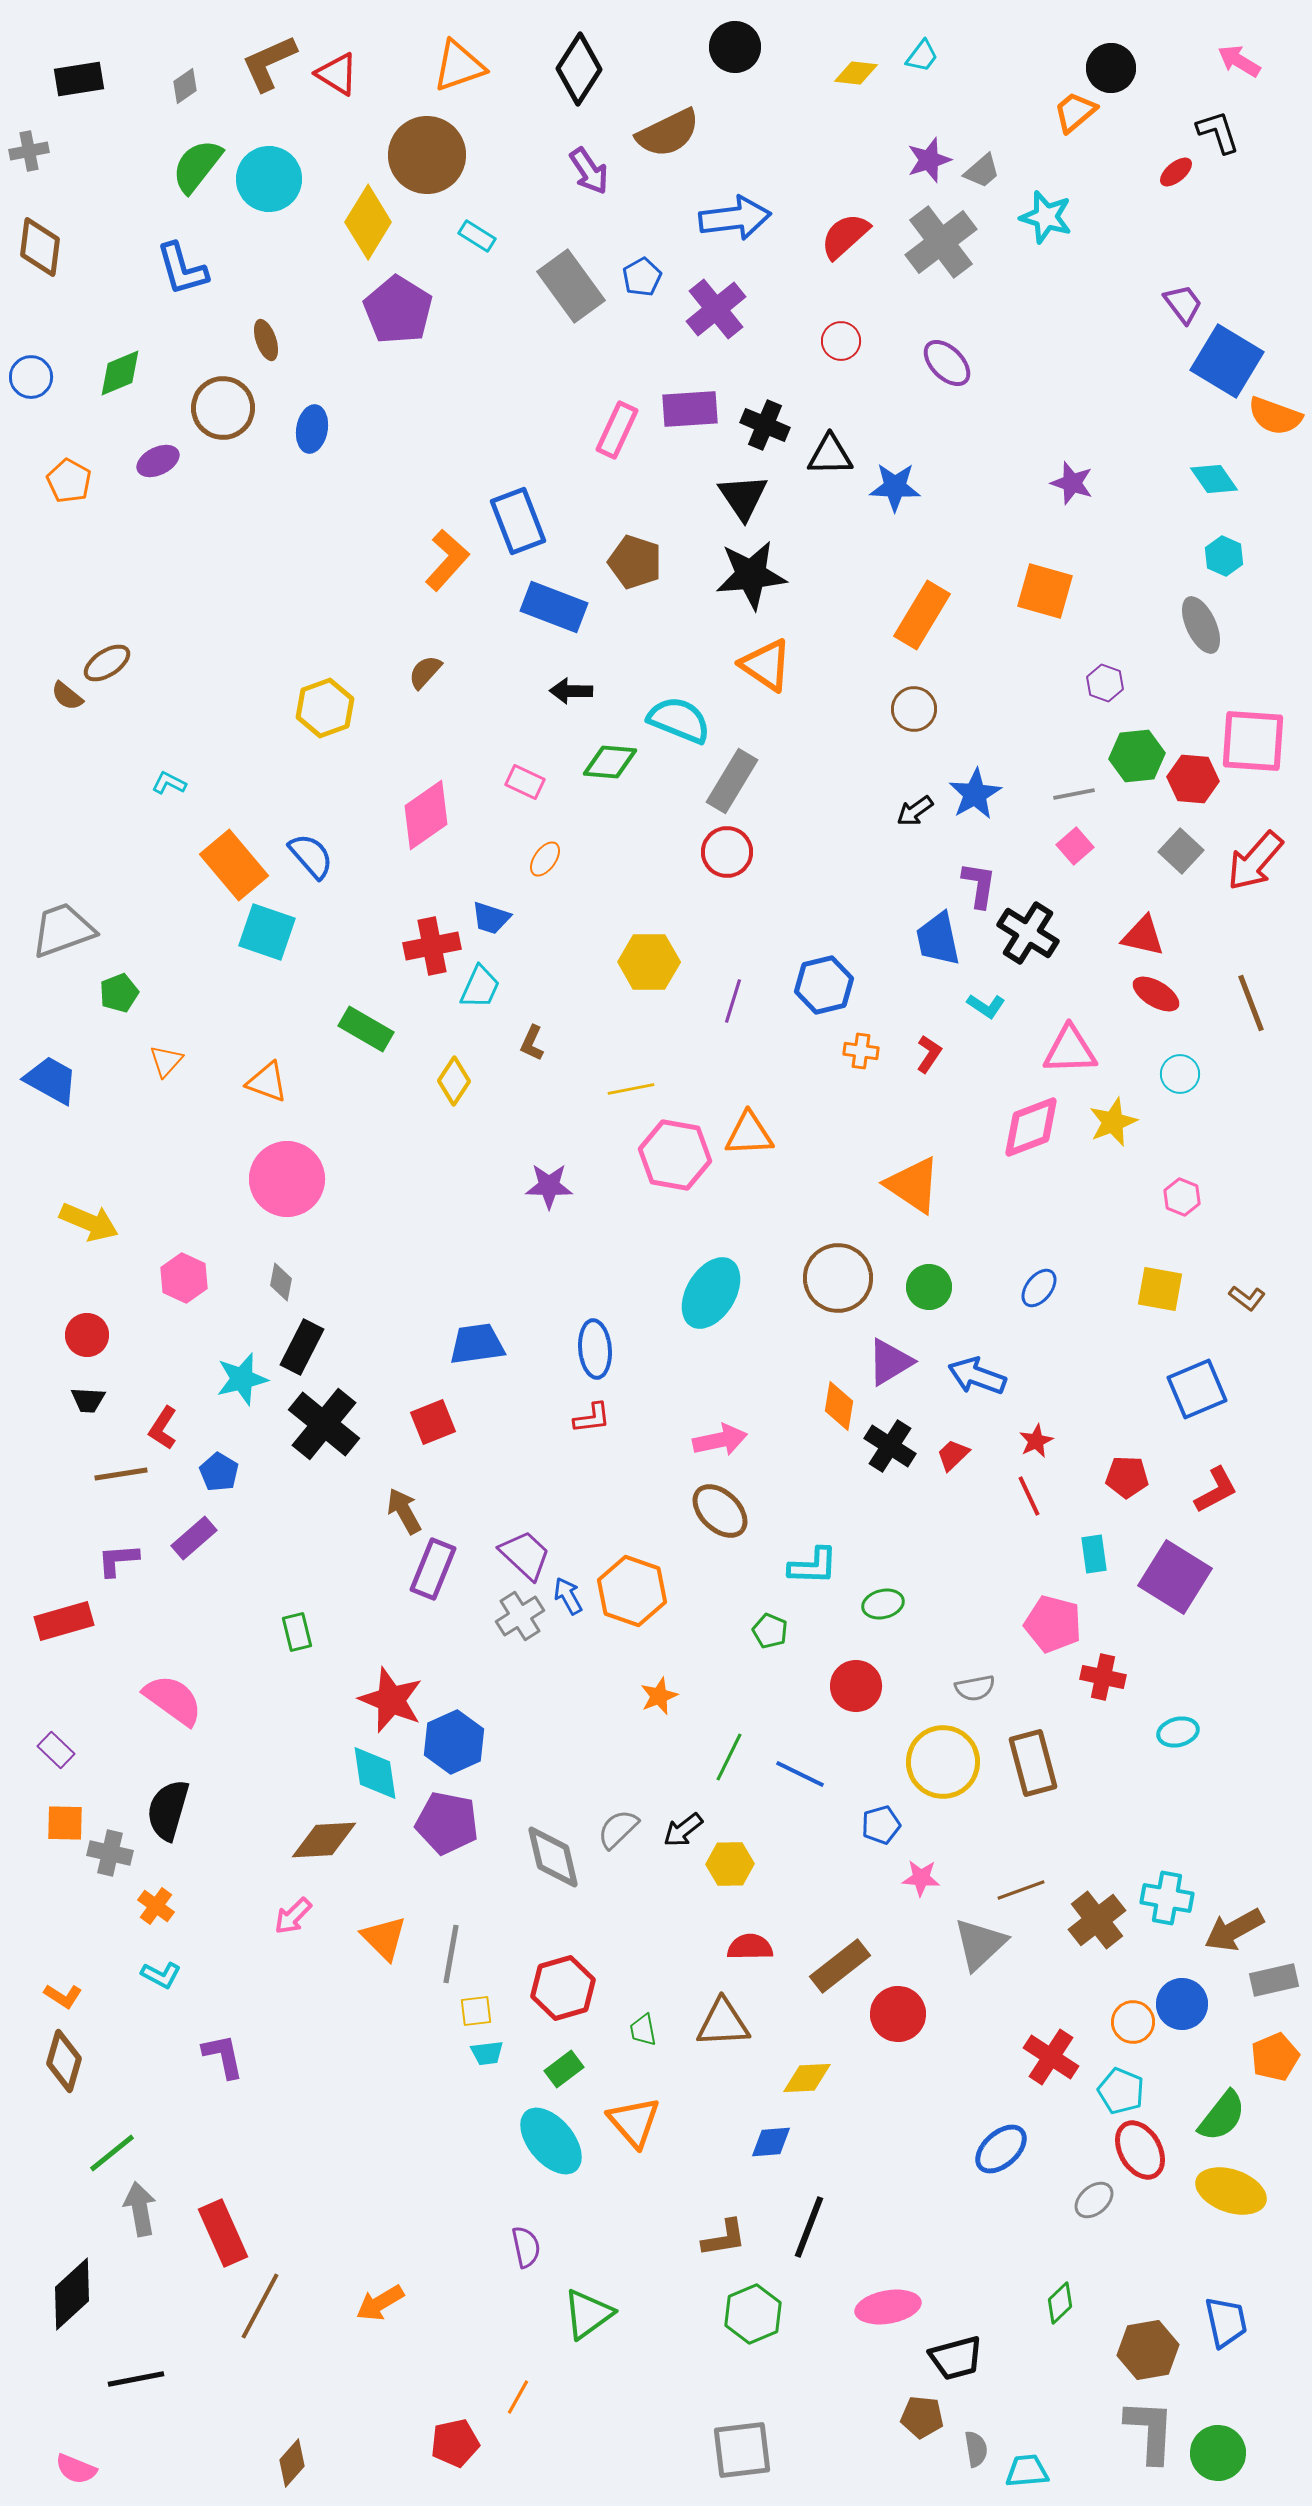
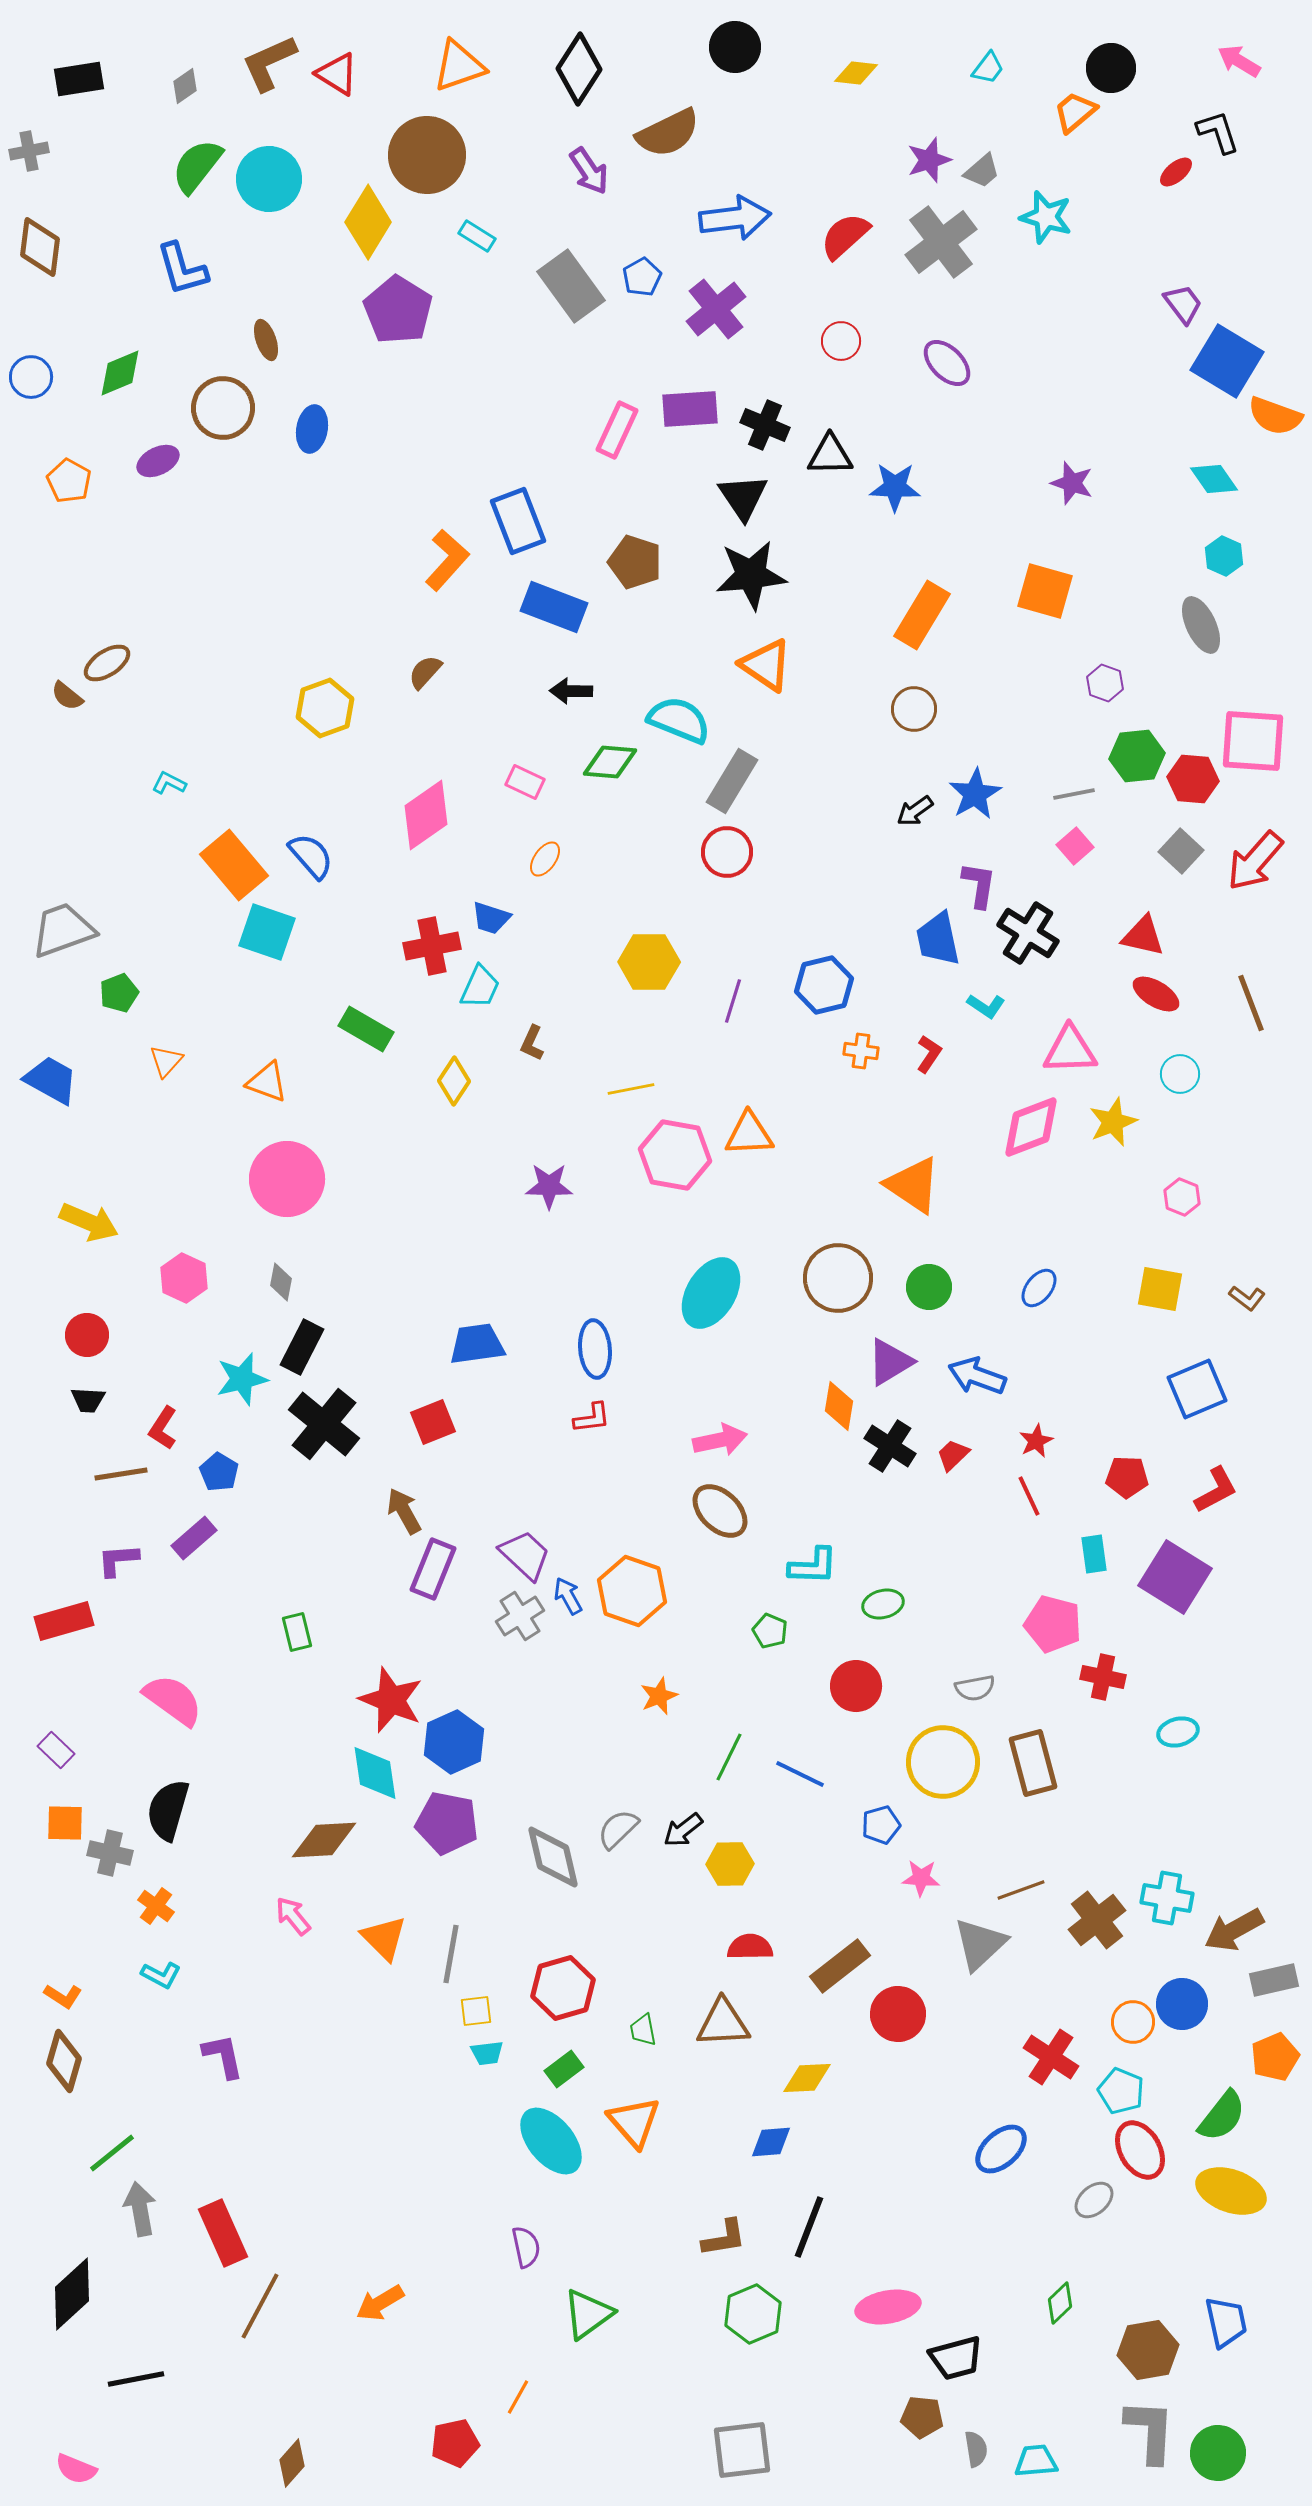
cyan trapezoid at (922, 56): moved 66 px right, 12 px down
pink arrow at (293, 1916): rotated 96 degrees clockwise
cyan trapezoid at (1027, 2471): moved 9 px right, 10 px up
